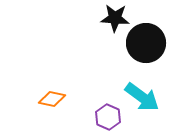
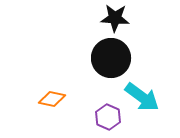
black circle: moved 35 px left, 15 px down
